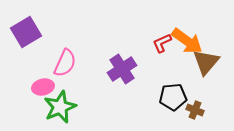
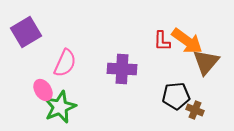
red L-shape: moved 2 px up; rotated 65 degrees counterclockwise
purple cross: rotated 36 degrees clockwise
pink ellipse: moved 3 px down; rotated 70 degrees clockwise
black pentagon: moved 3 px right, 1 px up
